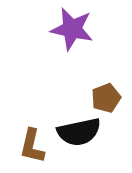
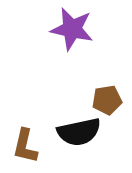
brown pentagon: moved 1 px right, 2 px down; rotated 12 degrees clockwise
brown L-shape: moved 7 px left
